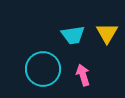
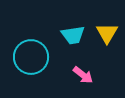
cyan circle: moved 12 px left, 12 px up
pink arrow: rotated 145 degrees clockwise
